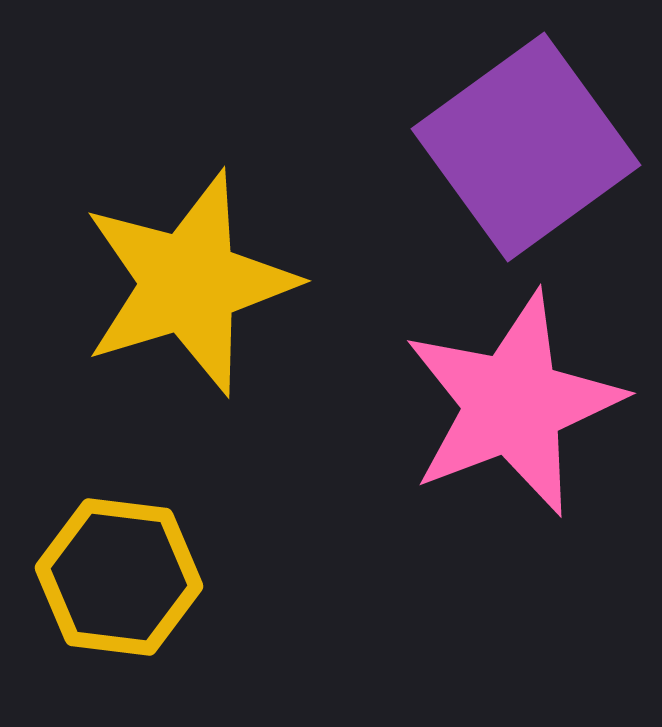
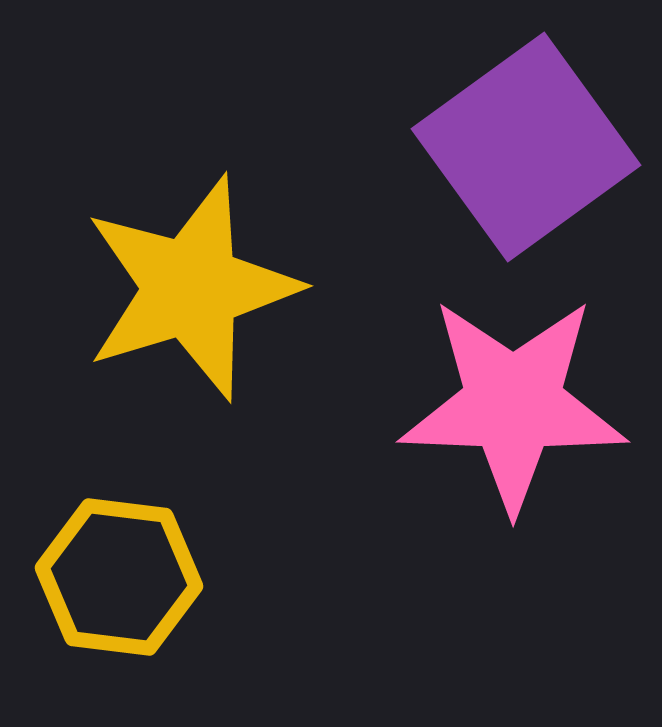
yellow star: moved 2 px right, 5 px down
pink star: rotated 23 degrees clockwise
